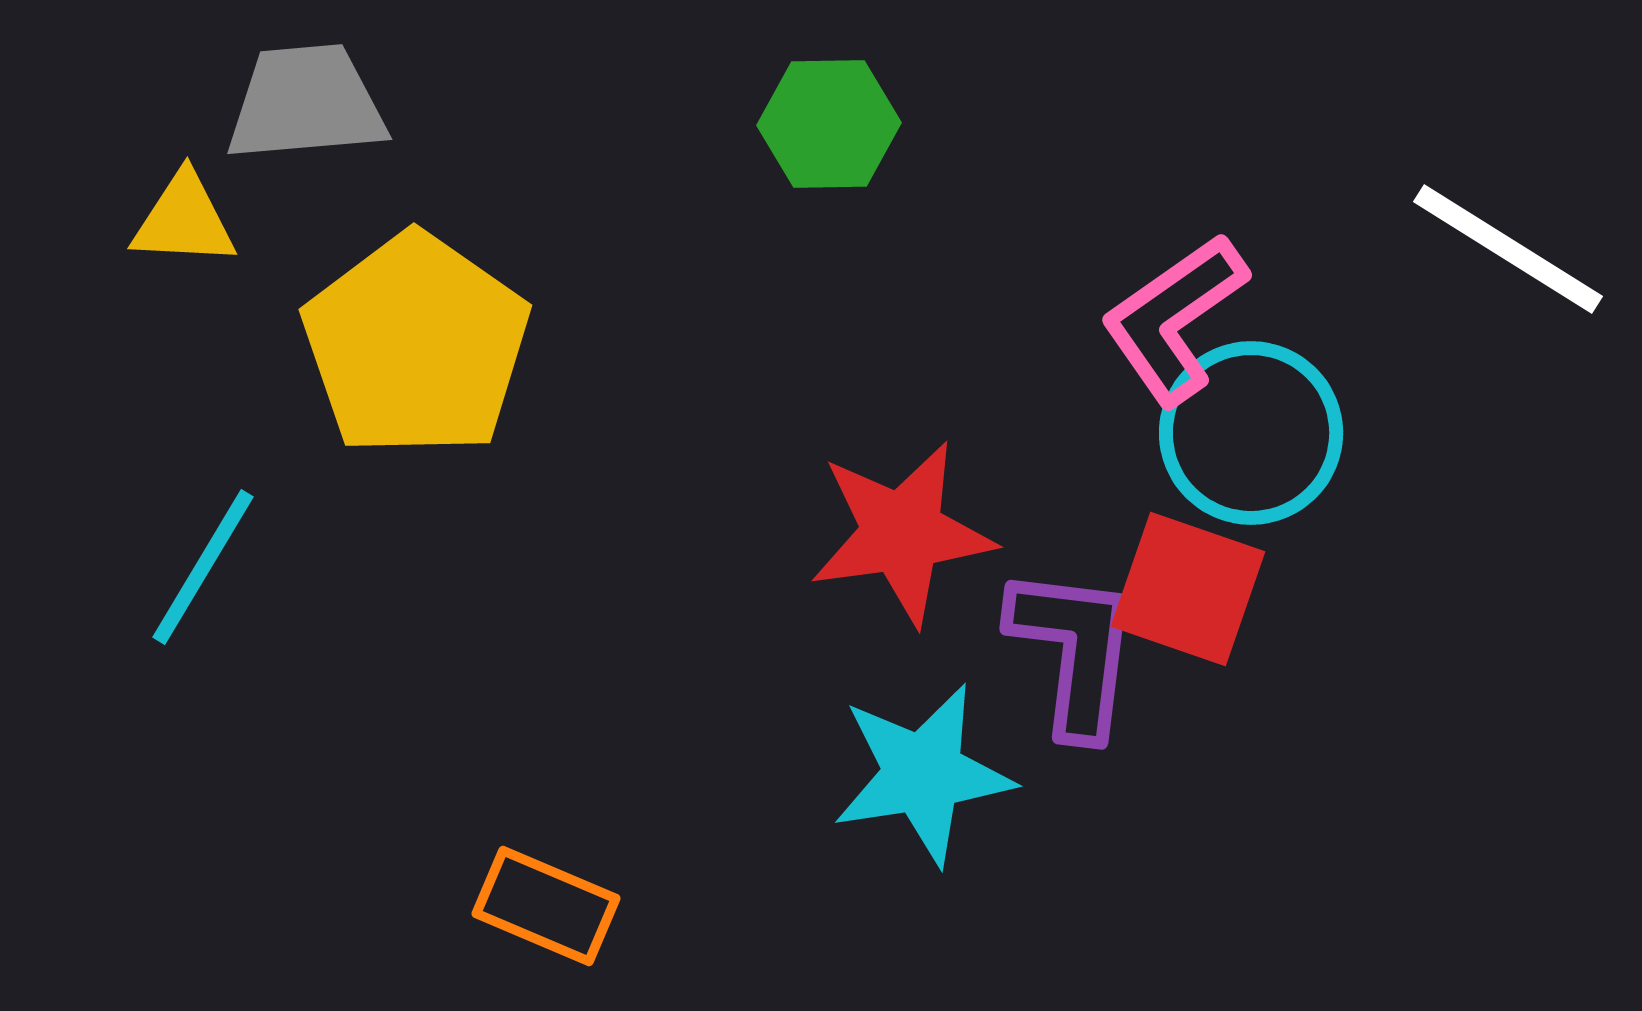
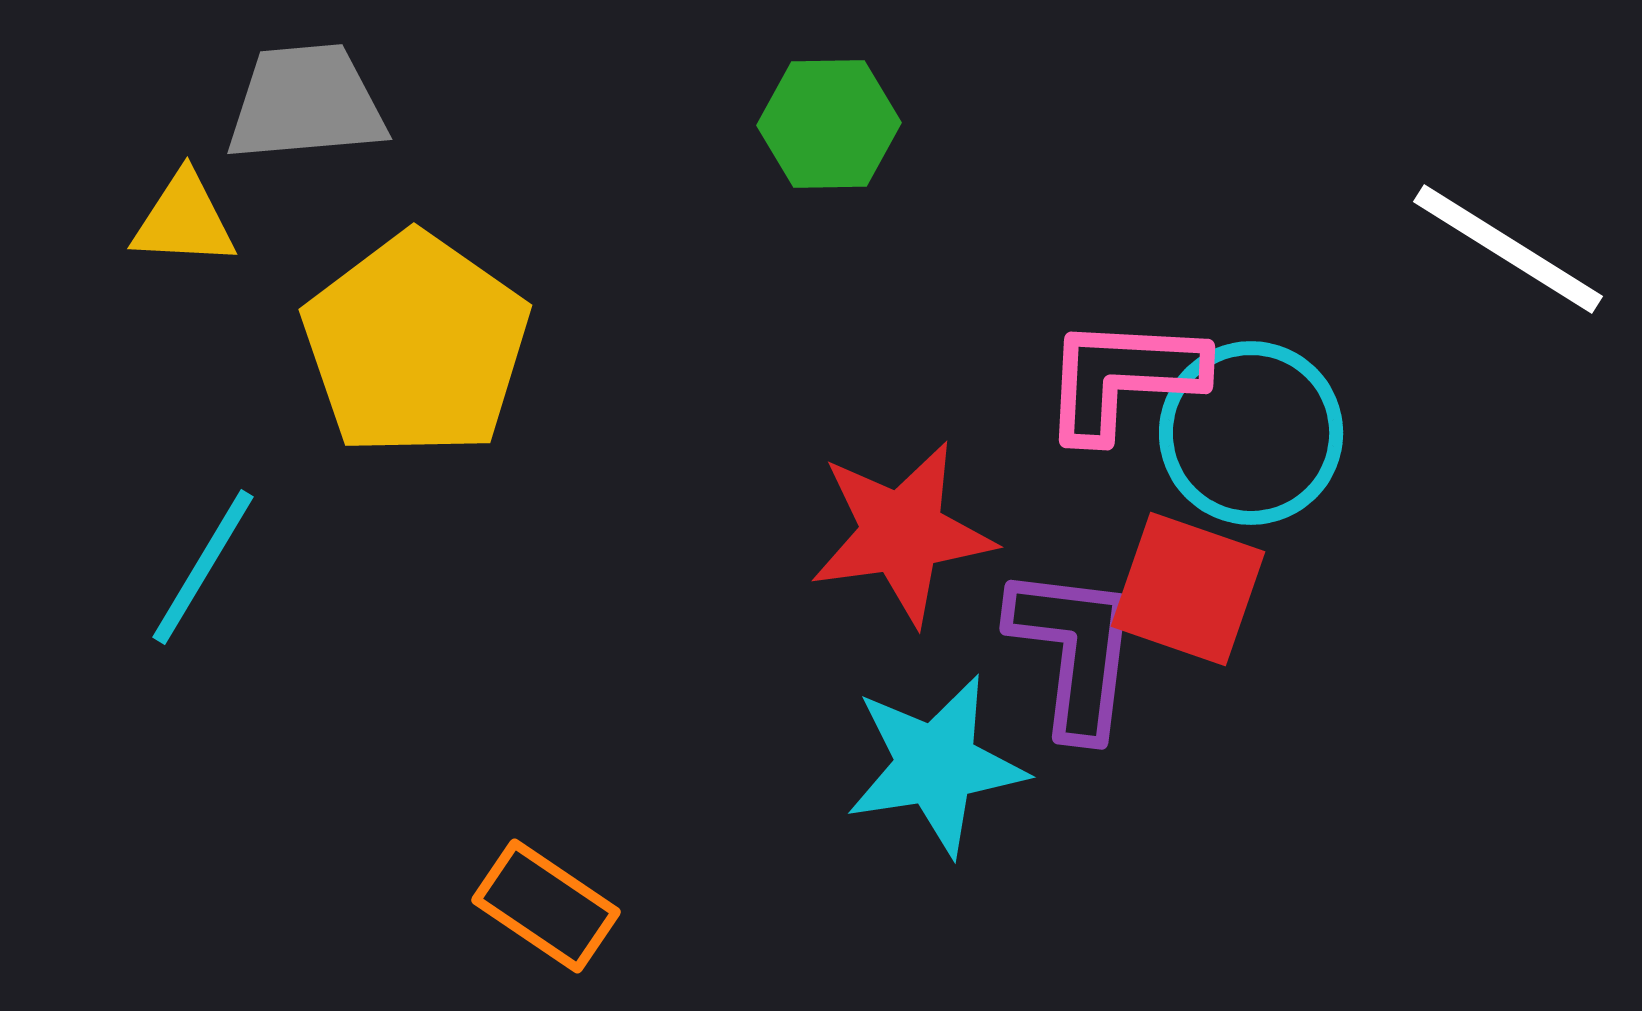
pink L-shape: moved 51 px left, 59 px down; rotated 38 degrees clockwise
cyan star: moved 13 px right, 9 px up
orange rectangle: rotated 11 degrees clockwise
